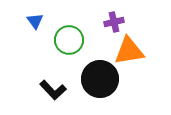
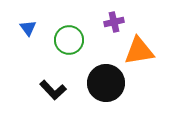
blue triangle: moved 7 px left, 7 px down
orange triangle: moved 10 px right
black circle: moved 6 px right, 4 px down
